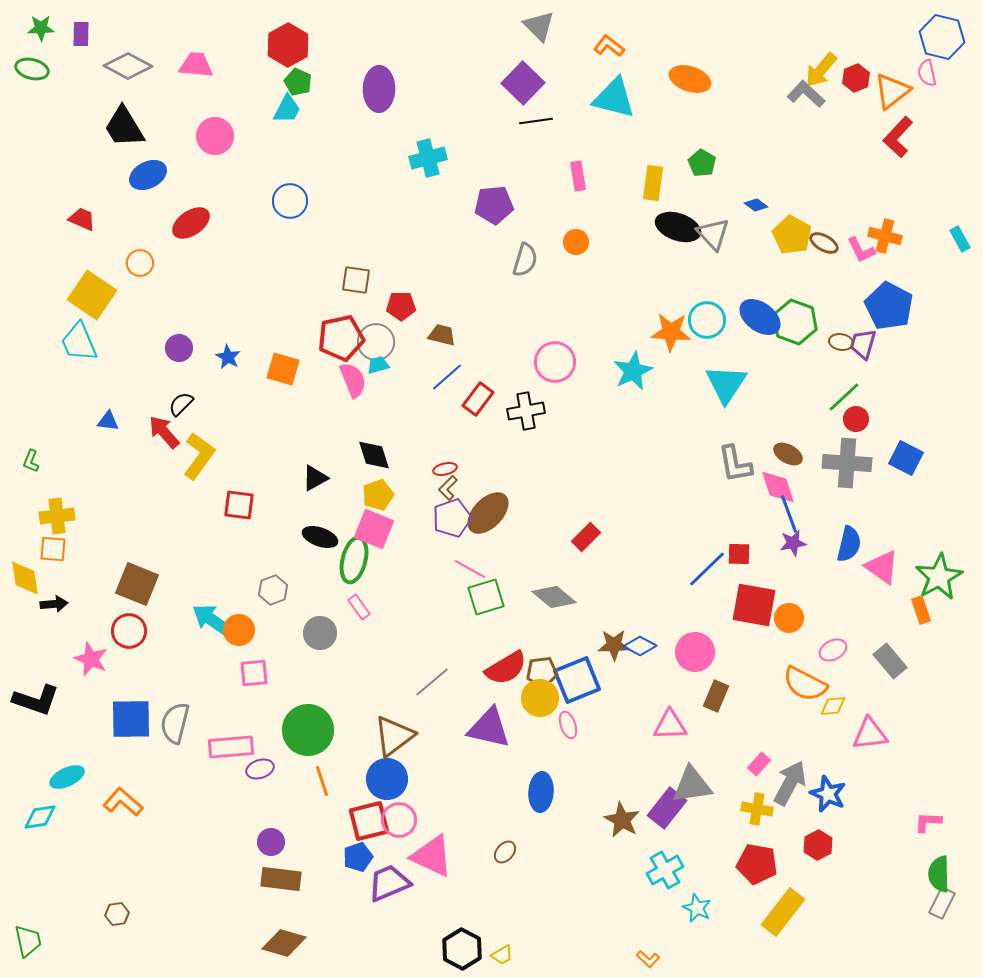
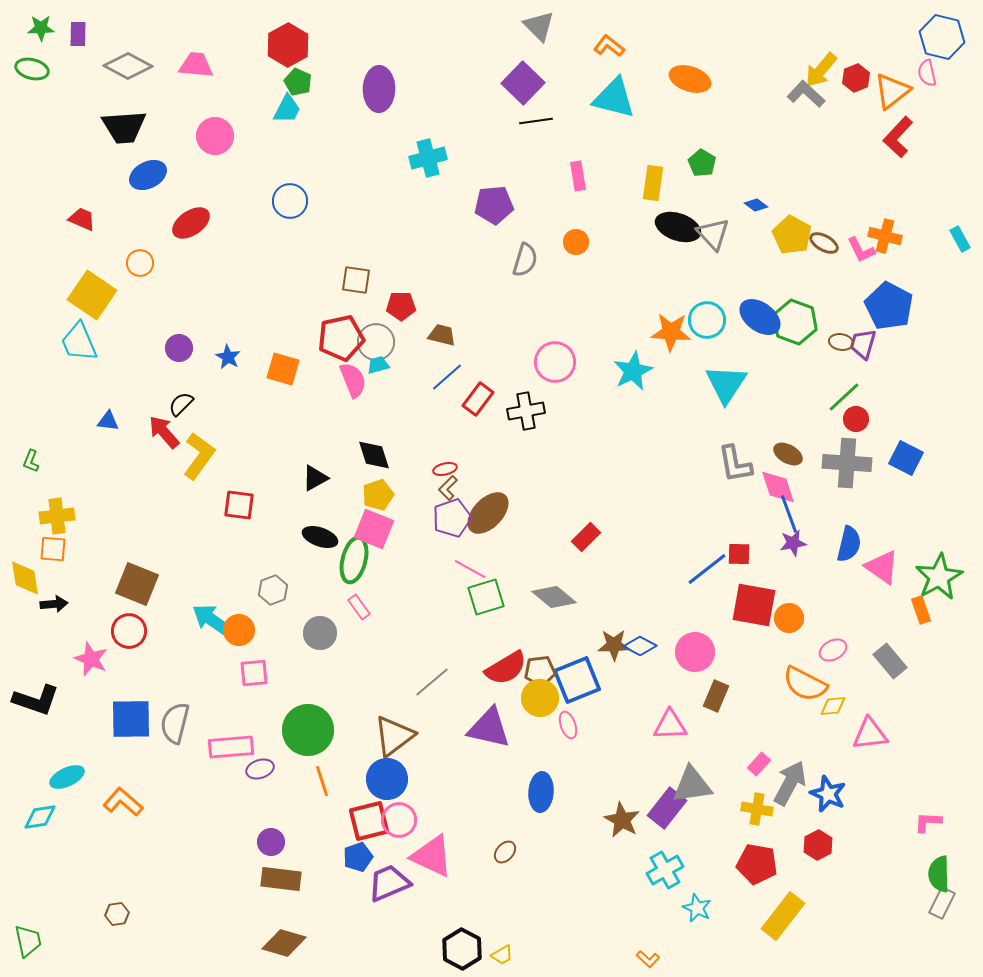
purple rectangle at (81, 34): moved 3 px left
black trapezoid at (124, 127): rotated 63 degrees counterclockwise
blue line at (707, 569): rotated 6 degrees clockwise
brown pentagon at (542, 672): moved 2 px left, 1 px up
yellow rectangle at (783, 912): moved 4 px down
